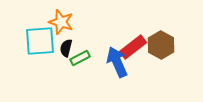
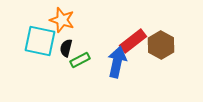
orange star: moved 1 px right, 2 px up
cyan square: rotated 16 degrees clockwise
red rectangle: moved 6 px up
green rectangle: moved 2 px down
blue arrow: rotated 36 degrees clockwise
